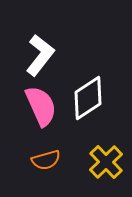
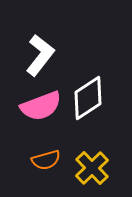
pink semicircle: rotated 93 degrees clockwise
yellow cross: moved 14 px left, 6 px down
